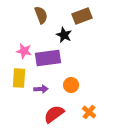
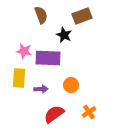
purple rectangle: rotated 10 degrees clockwise
orange cross: rotated 16 degrees clockwise
